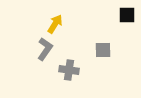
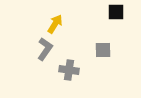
black square: moved 11 px left, 3 px up
